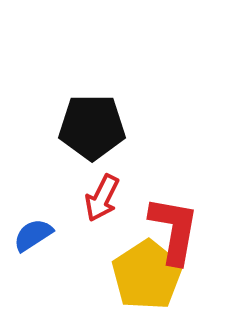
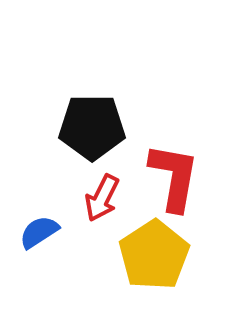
red L-shape: moved 53 px up
blue semicircle: moved 6 px right, 3 px up
yellow pentagon: moved 7 px right, 20 px up
